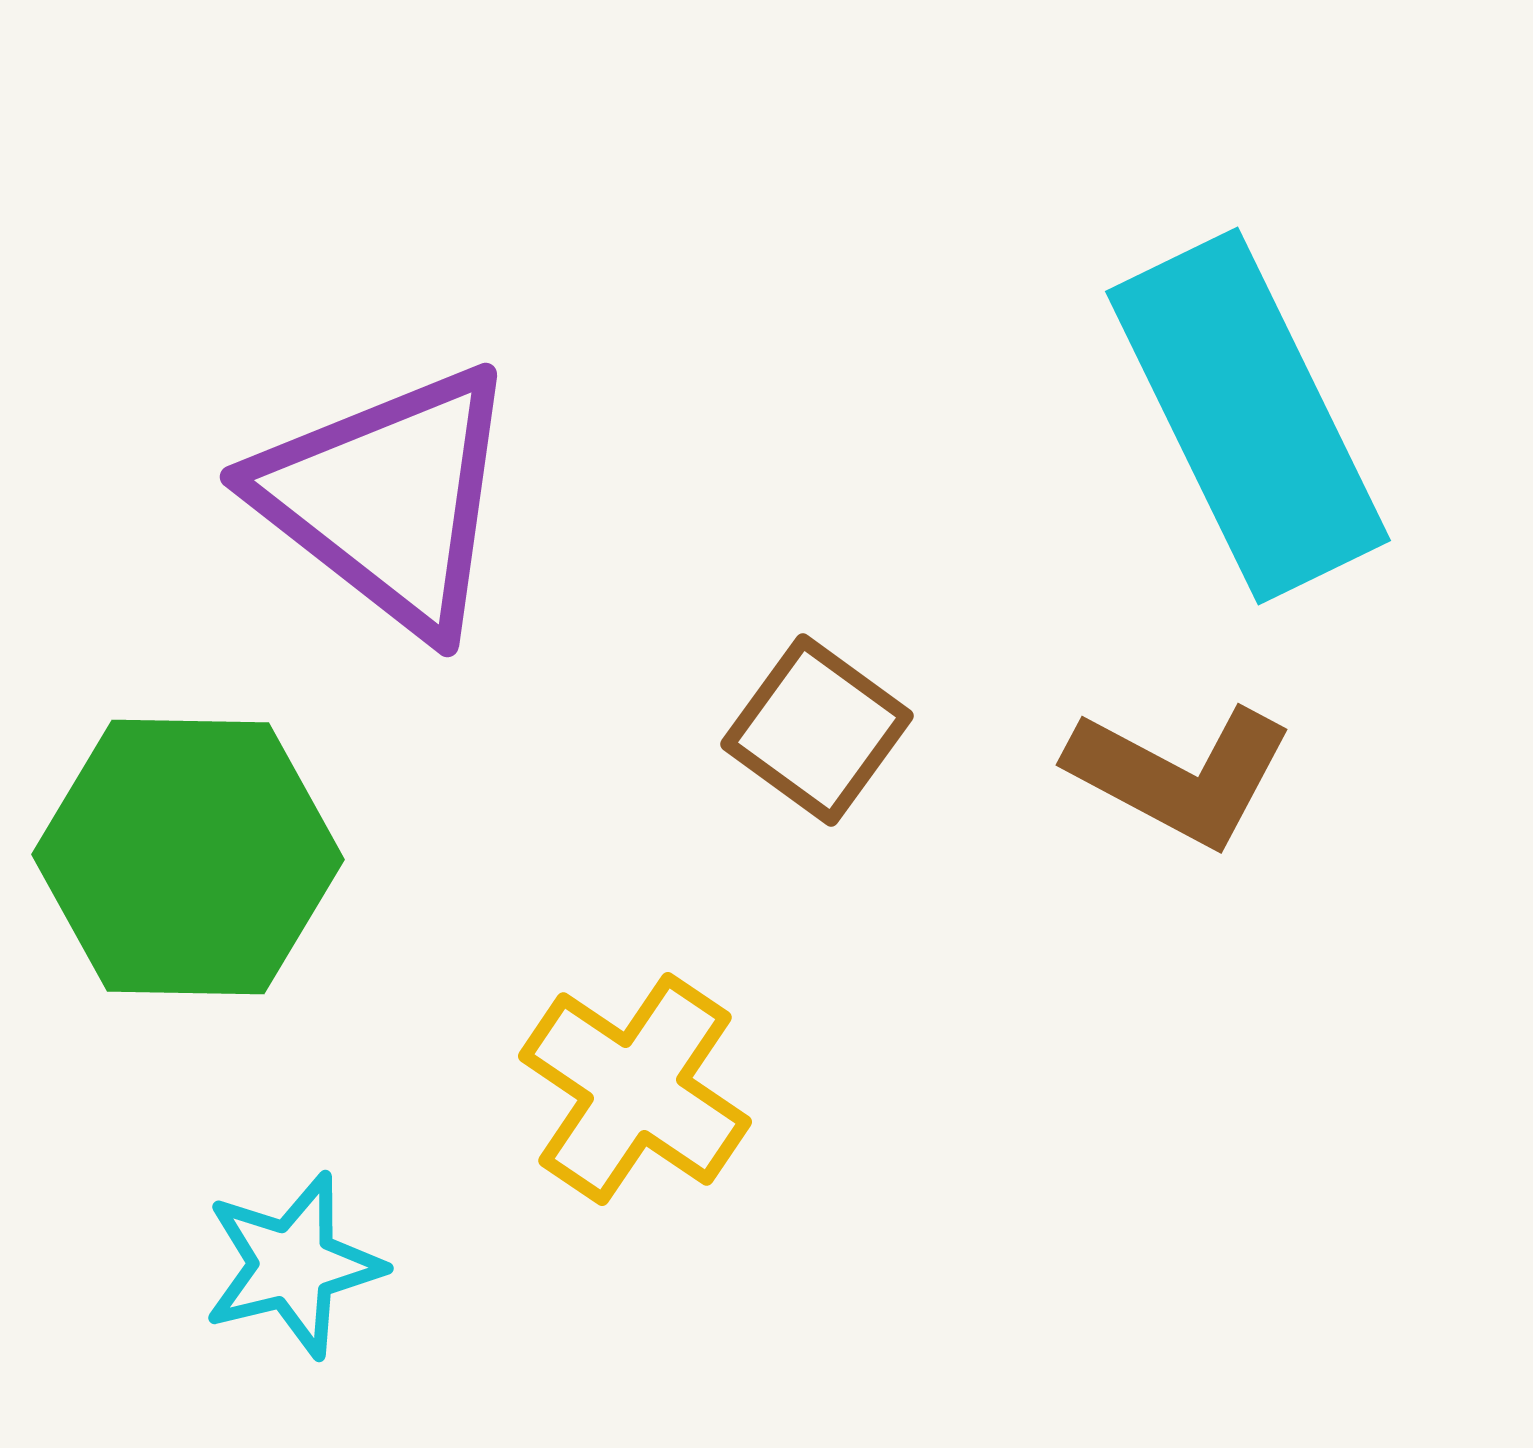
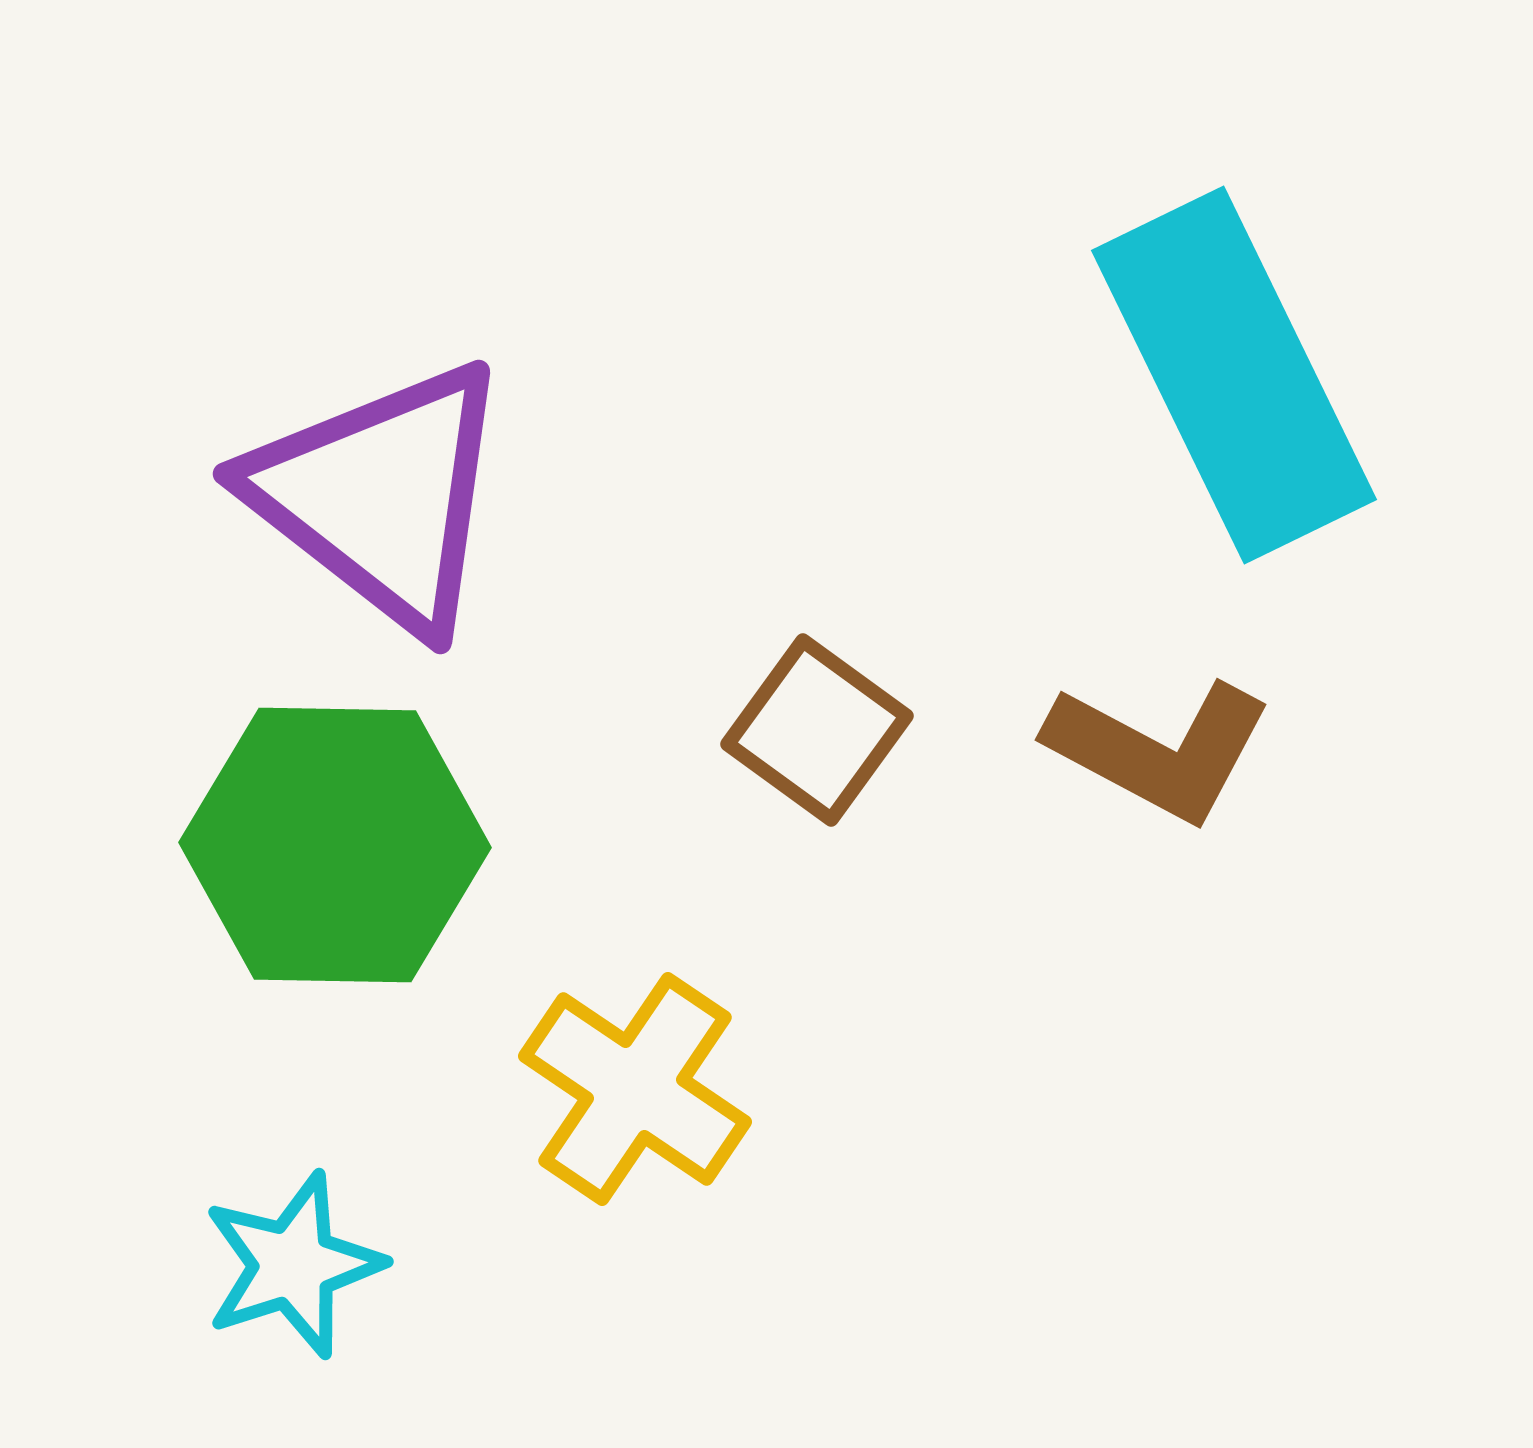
cyan rectangle: moved 14 px left, 41 px up
purple triangle: moved 7 px left, 3 px up
brown L-shape: moved 21 px left, 25 px up
green hexagon: moved 147 px right, 12 px up
cyan star: rotated 4 degrees counterclockwise
